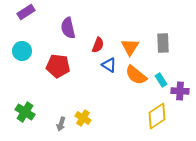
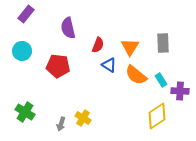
purple rectangle: moved 2 px down; rotated 18 degrees counterclockwise
